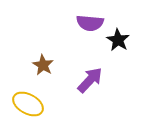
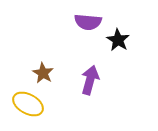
purple semicircle: moved 2 px left, 1 px up
brown star: moved 8 px down
purple arrow: rotated 28 degrees counterclockwise
